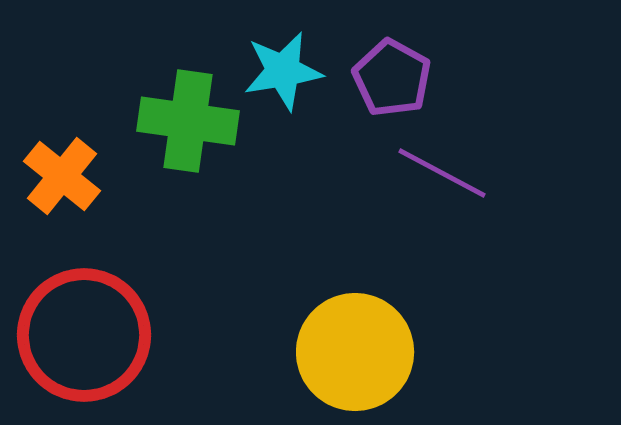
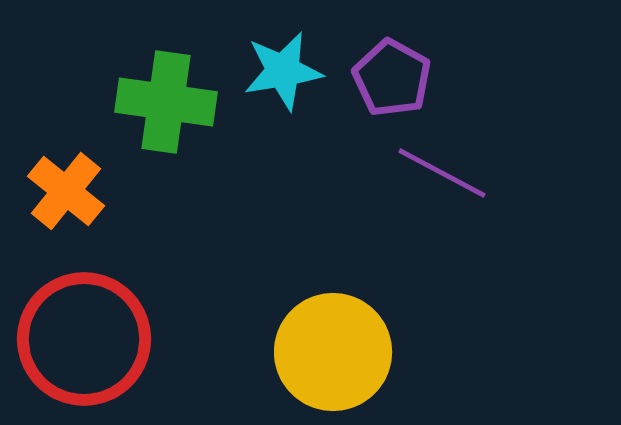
green cross: moved 22 px left, 19 px up
orange cross: moved 4 px right, 15 px down
red circle: moved 4 px down
yellow circle: moved 22 px left
